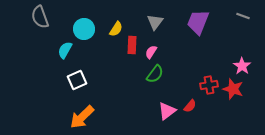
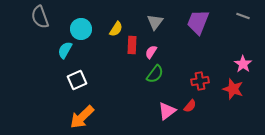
cyan circle: moved 3 px left
pink star: moved 1 px right, 2 px up
red cross: moved 9 px left, 4 px up
